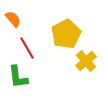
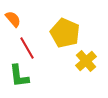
yellow pentagon: moved 1 px left, 1 px up; rotated 20 degrees counterclockwise
green L-shape: moved 1 px right, 1 px up
